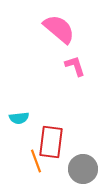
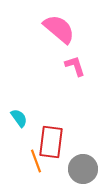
cyan semicircle: rotated 120 degrees counterclockwise
